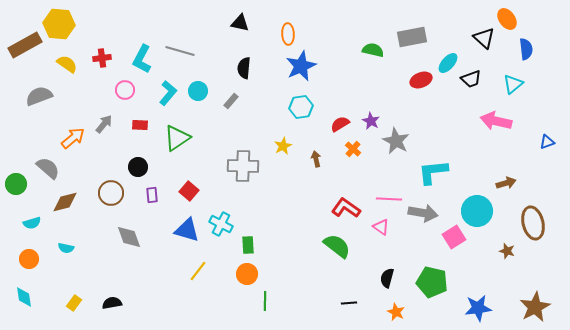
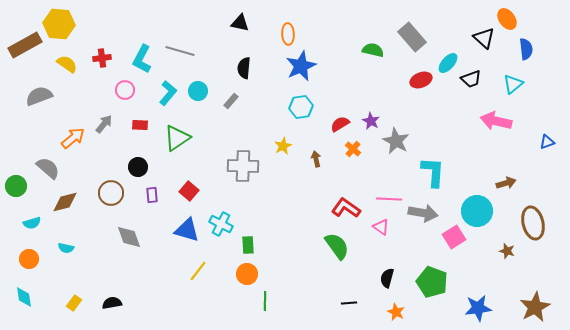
gray rectangle at (412, 37): rotated 60 degrees clockwise
cyan L-shape at (433, 172): rotated 100 degrees clockwise
green circle at (16, 184): moved 2 px down
green semicircle at (337, 246): rotated 16 degrees clockwise
green pentagon at (432, 282): rotated 8 degrees clockwise
